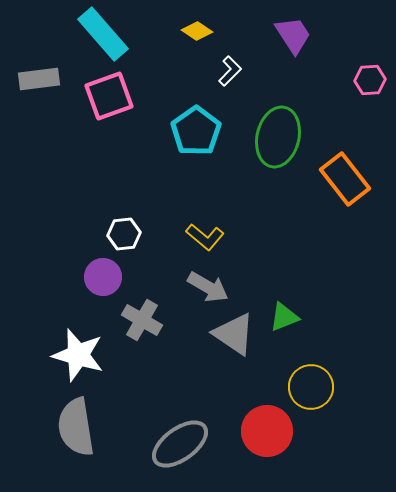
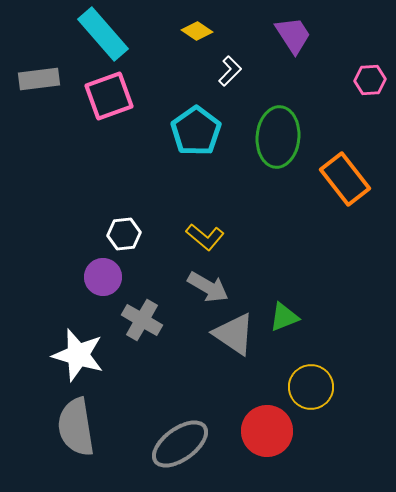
green ellipse: rotated 8 degrees counterclockwise
